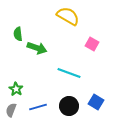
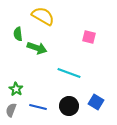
yellow semicircle: moved 25 px left
pink square: moved 3 px left, 7 px up; rotated 16 degrees counterclockwise
blue line: rotated 30 degrees clockwise
